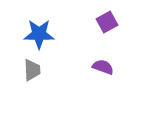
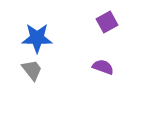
blue star: moved 2 px left, 4 px down
gray trapezoid: rotated 35 degrees counterclockwise
